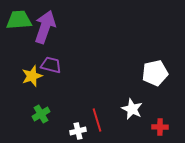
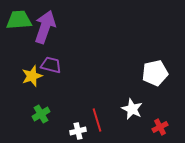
red cross: rotated 28 degrees counterclockwise
